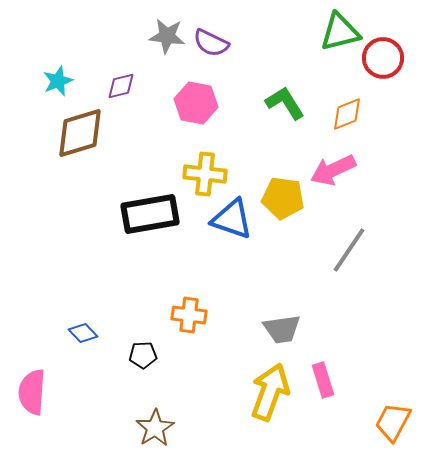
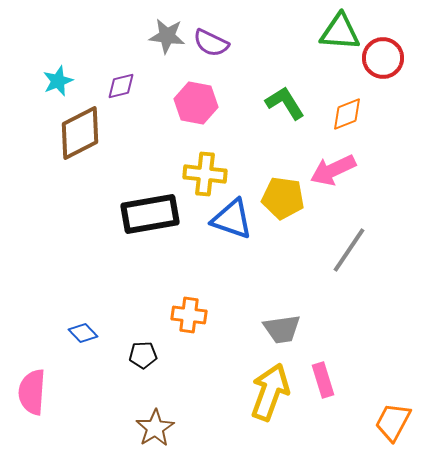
green triangle: rotated 18 degrees clockwise
brown diamond: rotated 10 degrees counterclockwise
